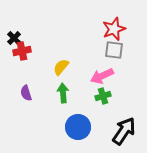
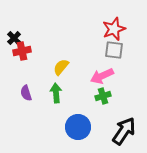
green arrow: moved 7 px left
